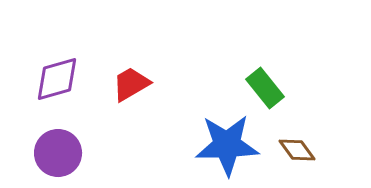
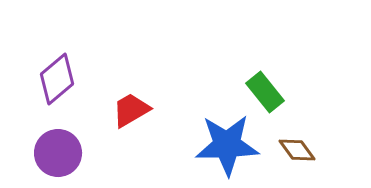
purple diamond: rotated 24 degrees counterclockwise
red trapezoid: moved 26 px down
green rectangle: moved 4 px down
